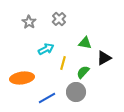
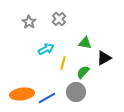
orange ellipse: moved 16 px down
